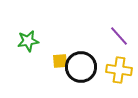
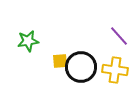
yellow cross: moved 4 px left
